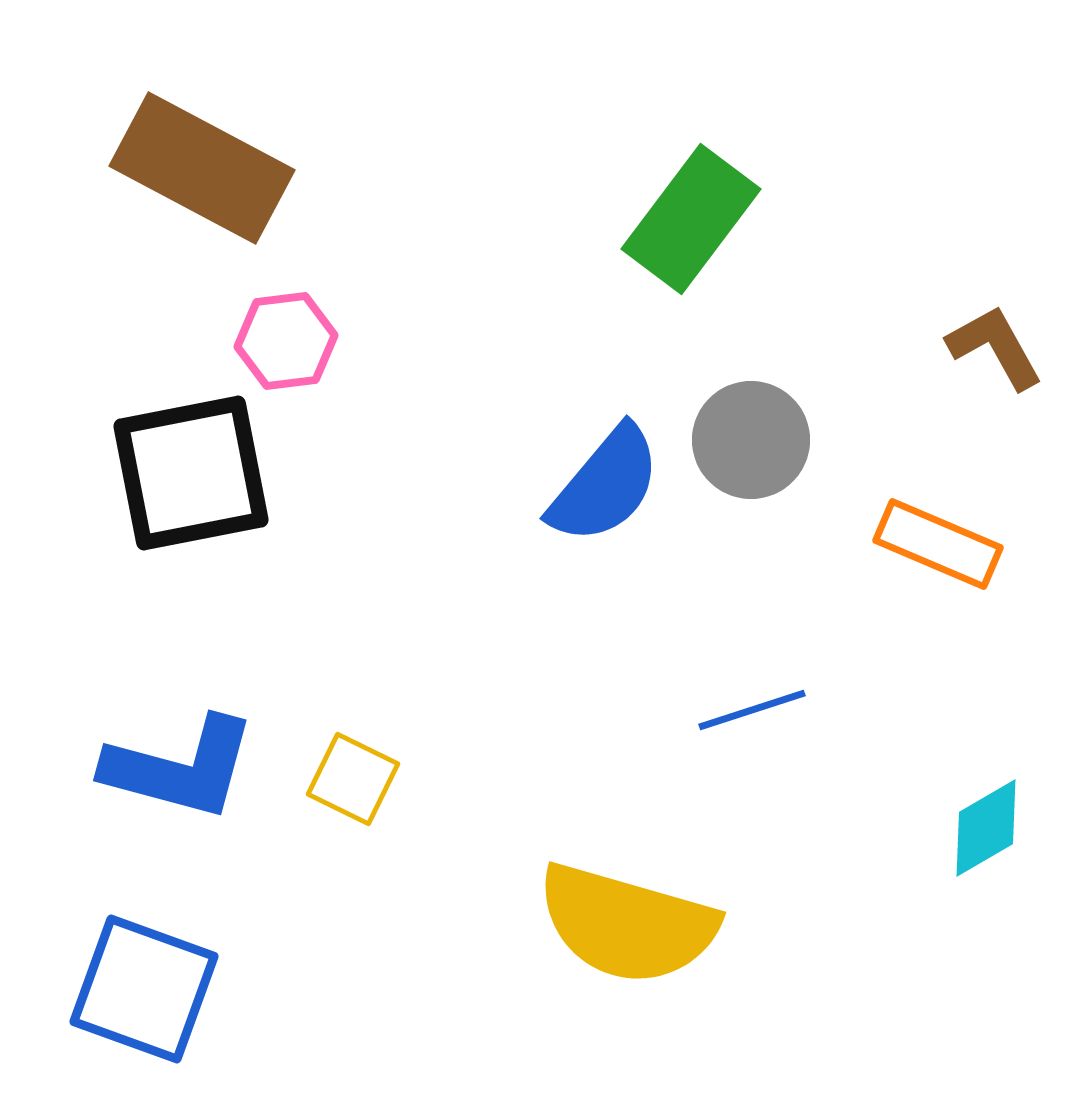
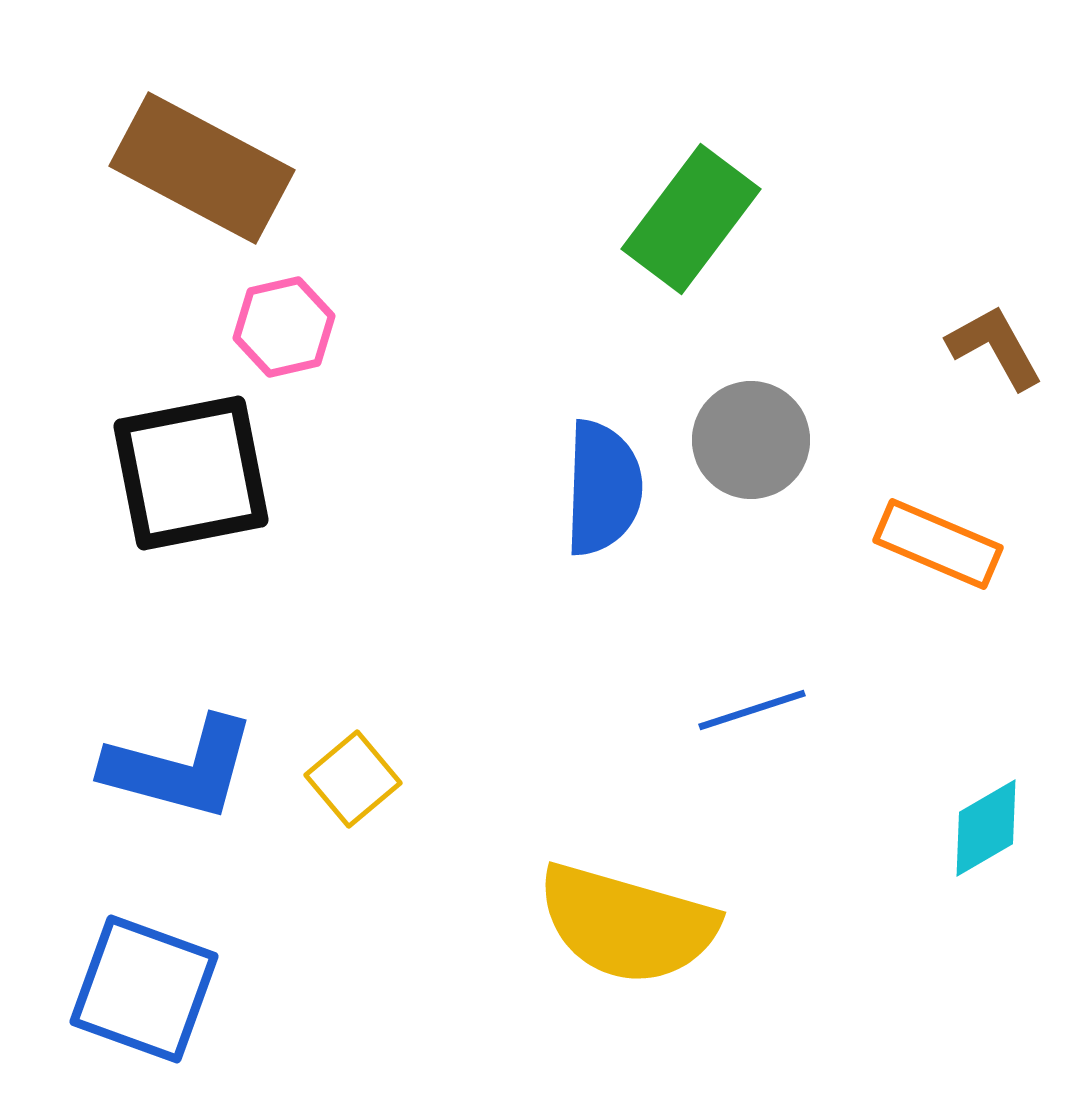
pink hexagon: moved 2 px left, 14 px up; rotated 6 degrees counterclockwise
blue semicircle: moved 2 px left, 3 px down; rotated 38 degrees counterclockwise
yellow square: rotated 24 degrees clockwise
